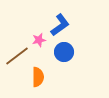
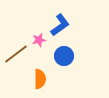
blue circle: moved 4 px down
brown line: moved 1 px left, 2 px up
orange semicircle: moved 2 px right, 2 px down
